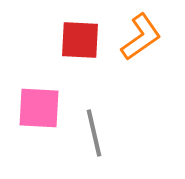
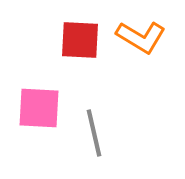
orange L-shape: rotated 66 degrees clockwise
